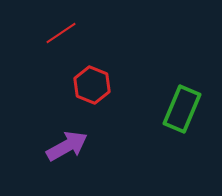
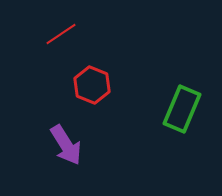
red line: moved 1 px down
purple arrow: moved 1 px left, 1 px up; rotated 87 degrees clockwise
